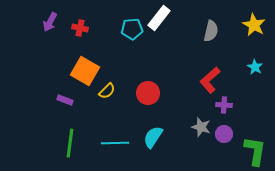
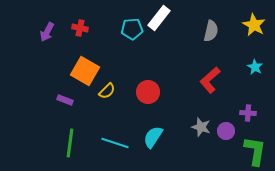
purple arrow: moved 3 px left, 10 px down
red circle: moved 1 px up
purple cross: moved 24 px right, 8 px down
purple circle: moved 2 px right, 3 px up
cyan line: rotated 20 degrees clockwise
